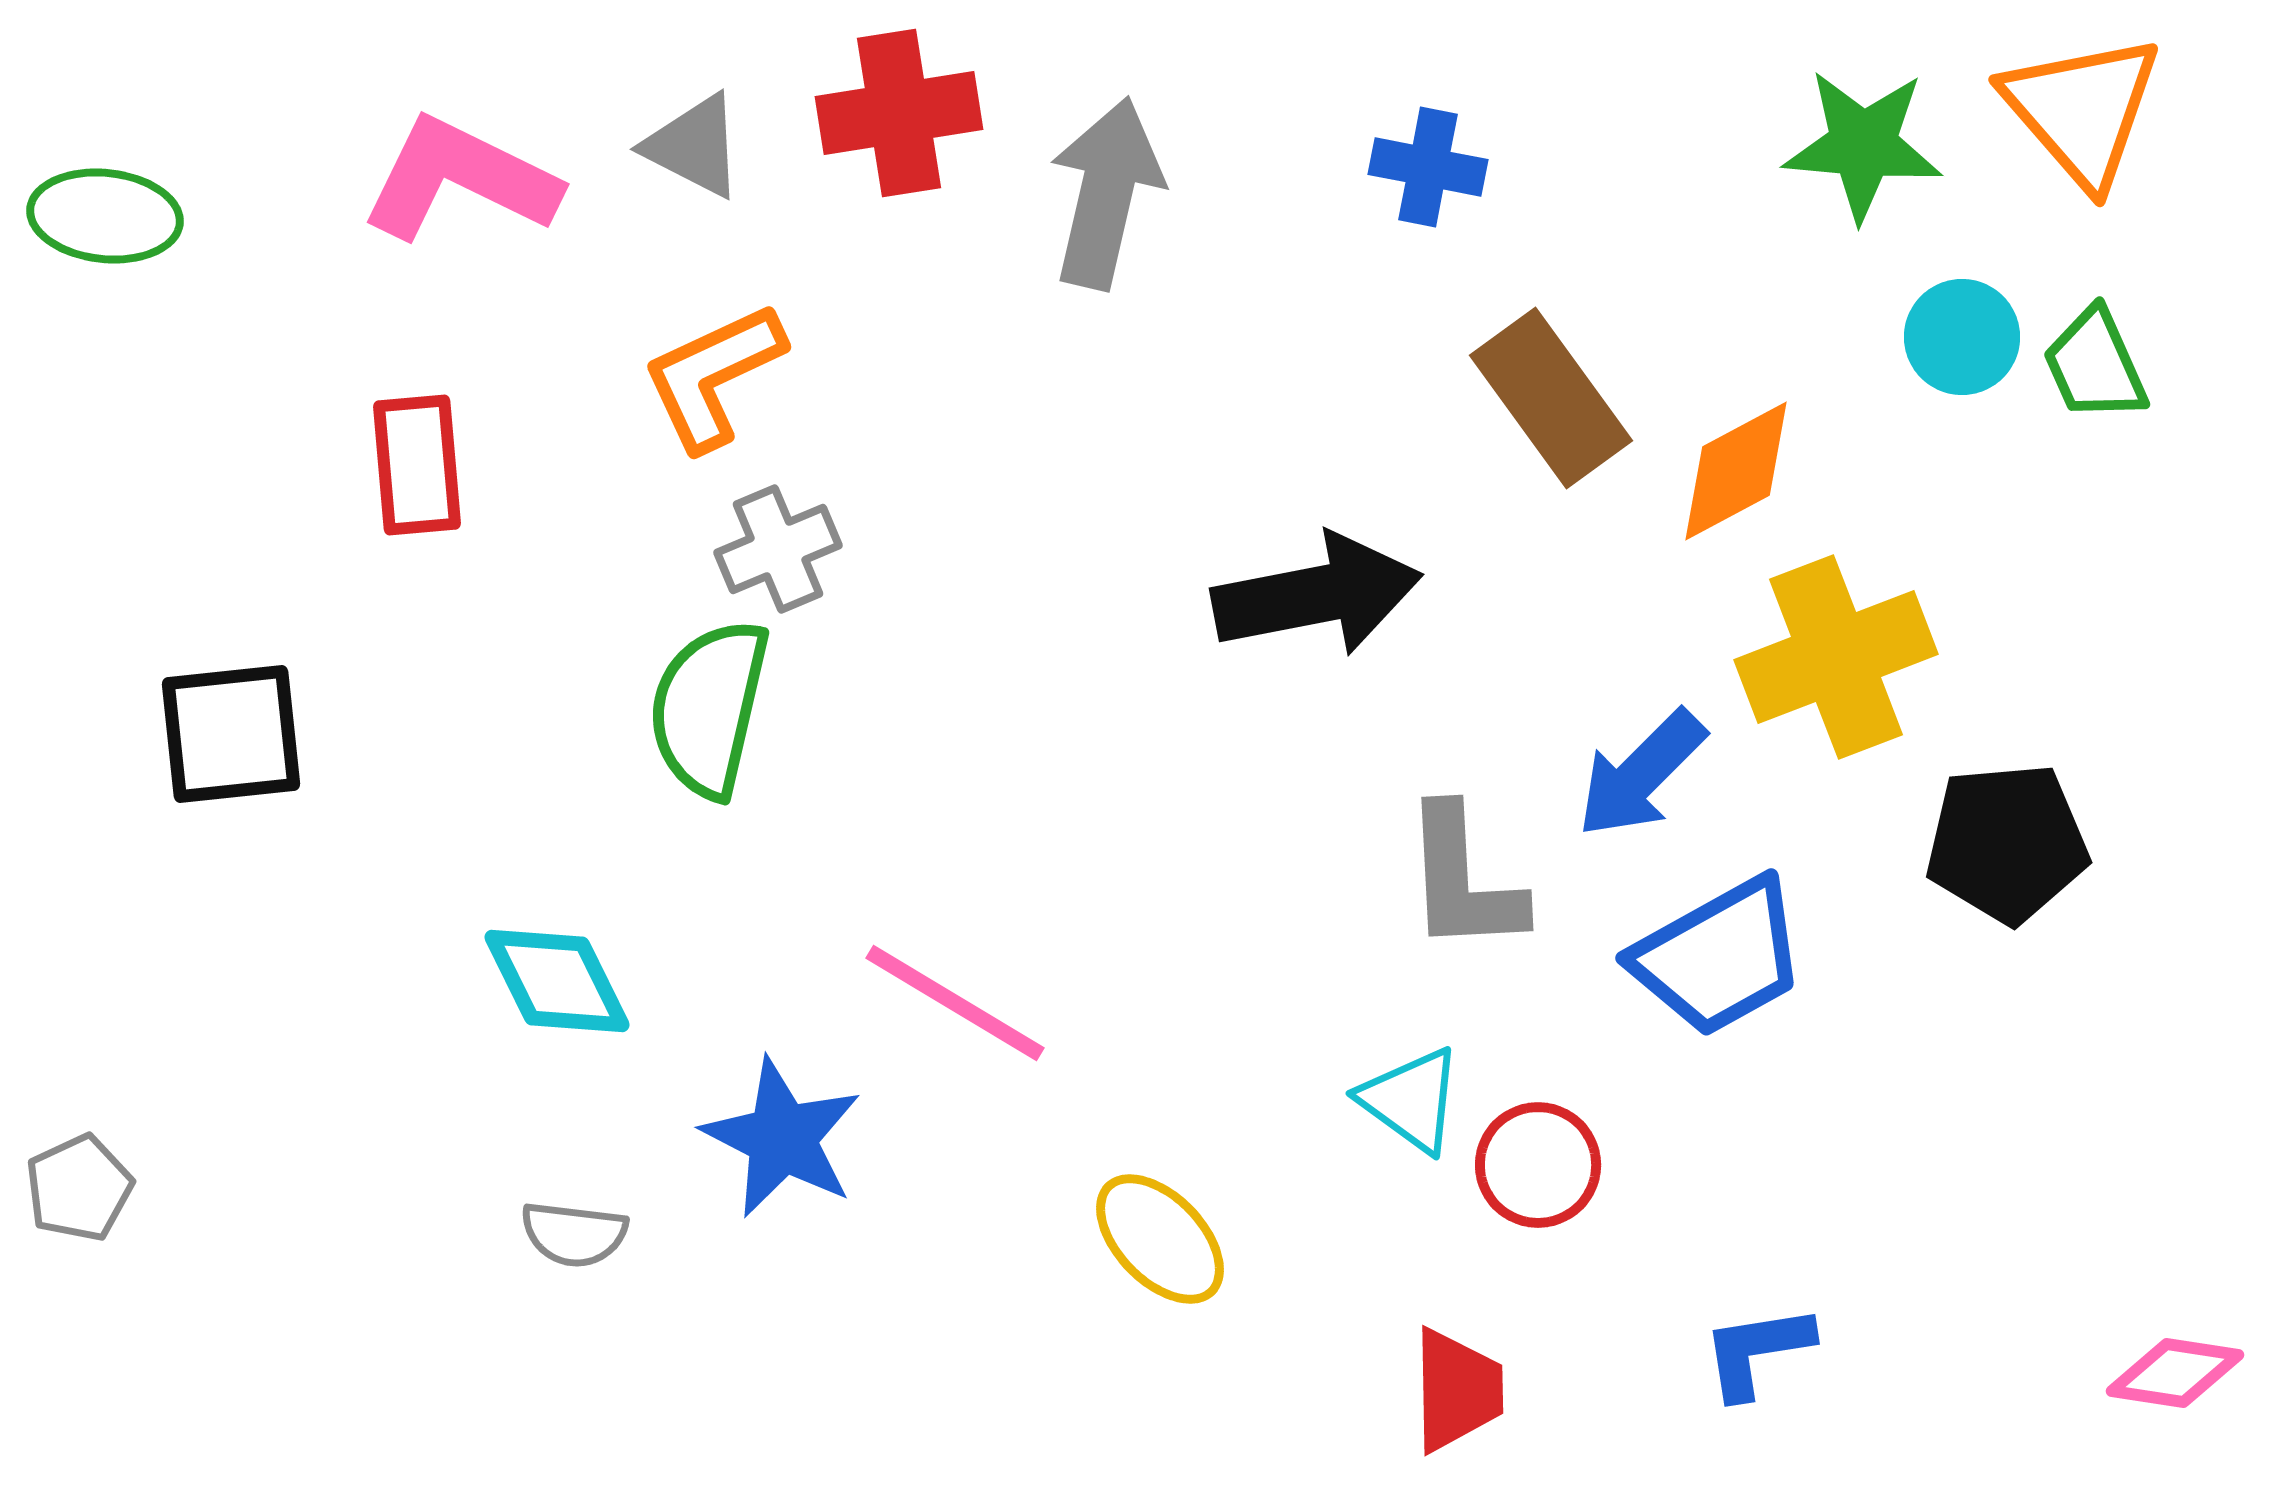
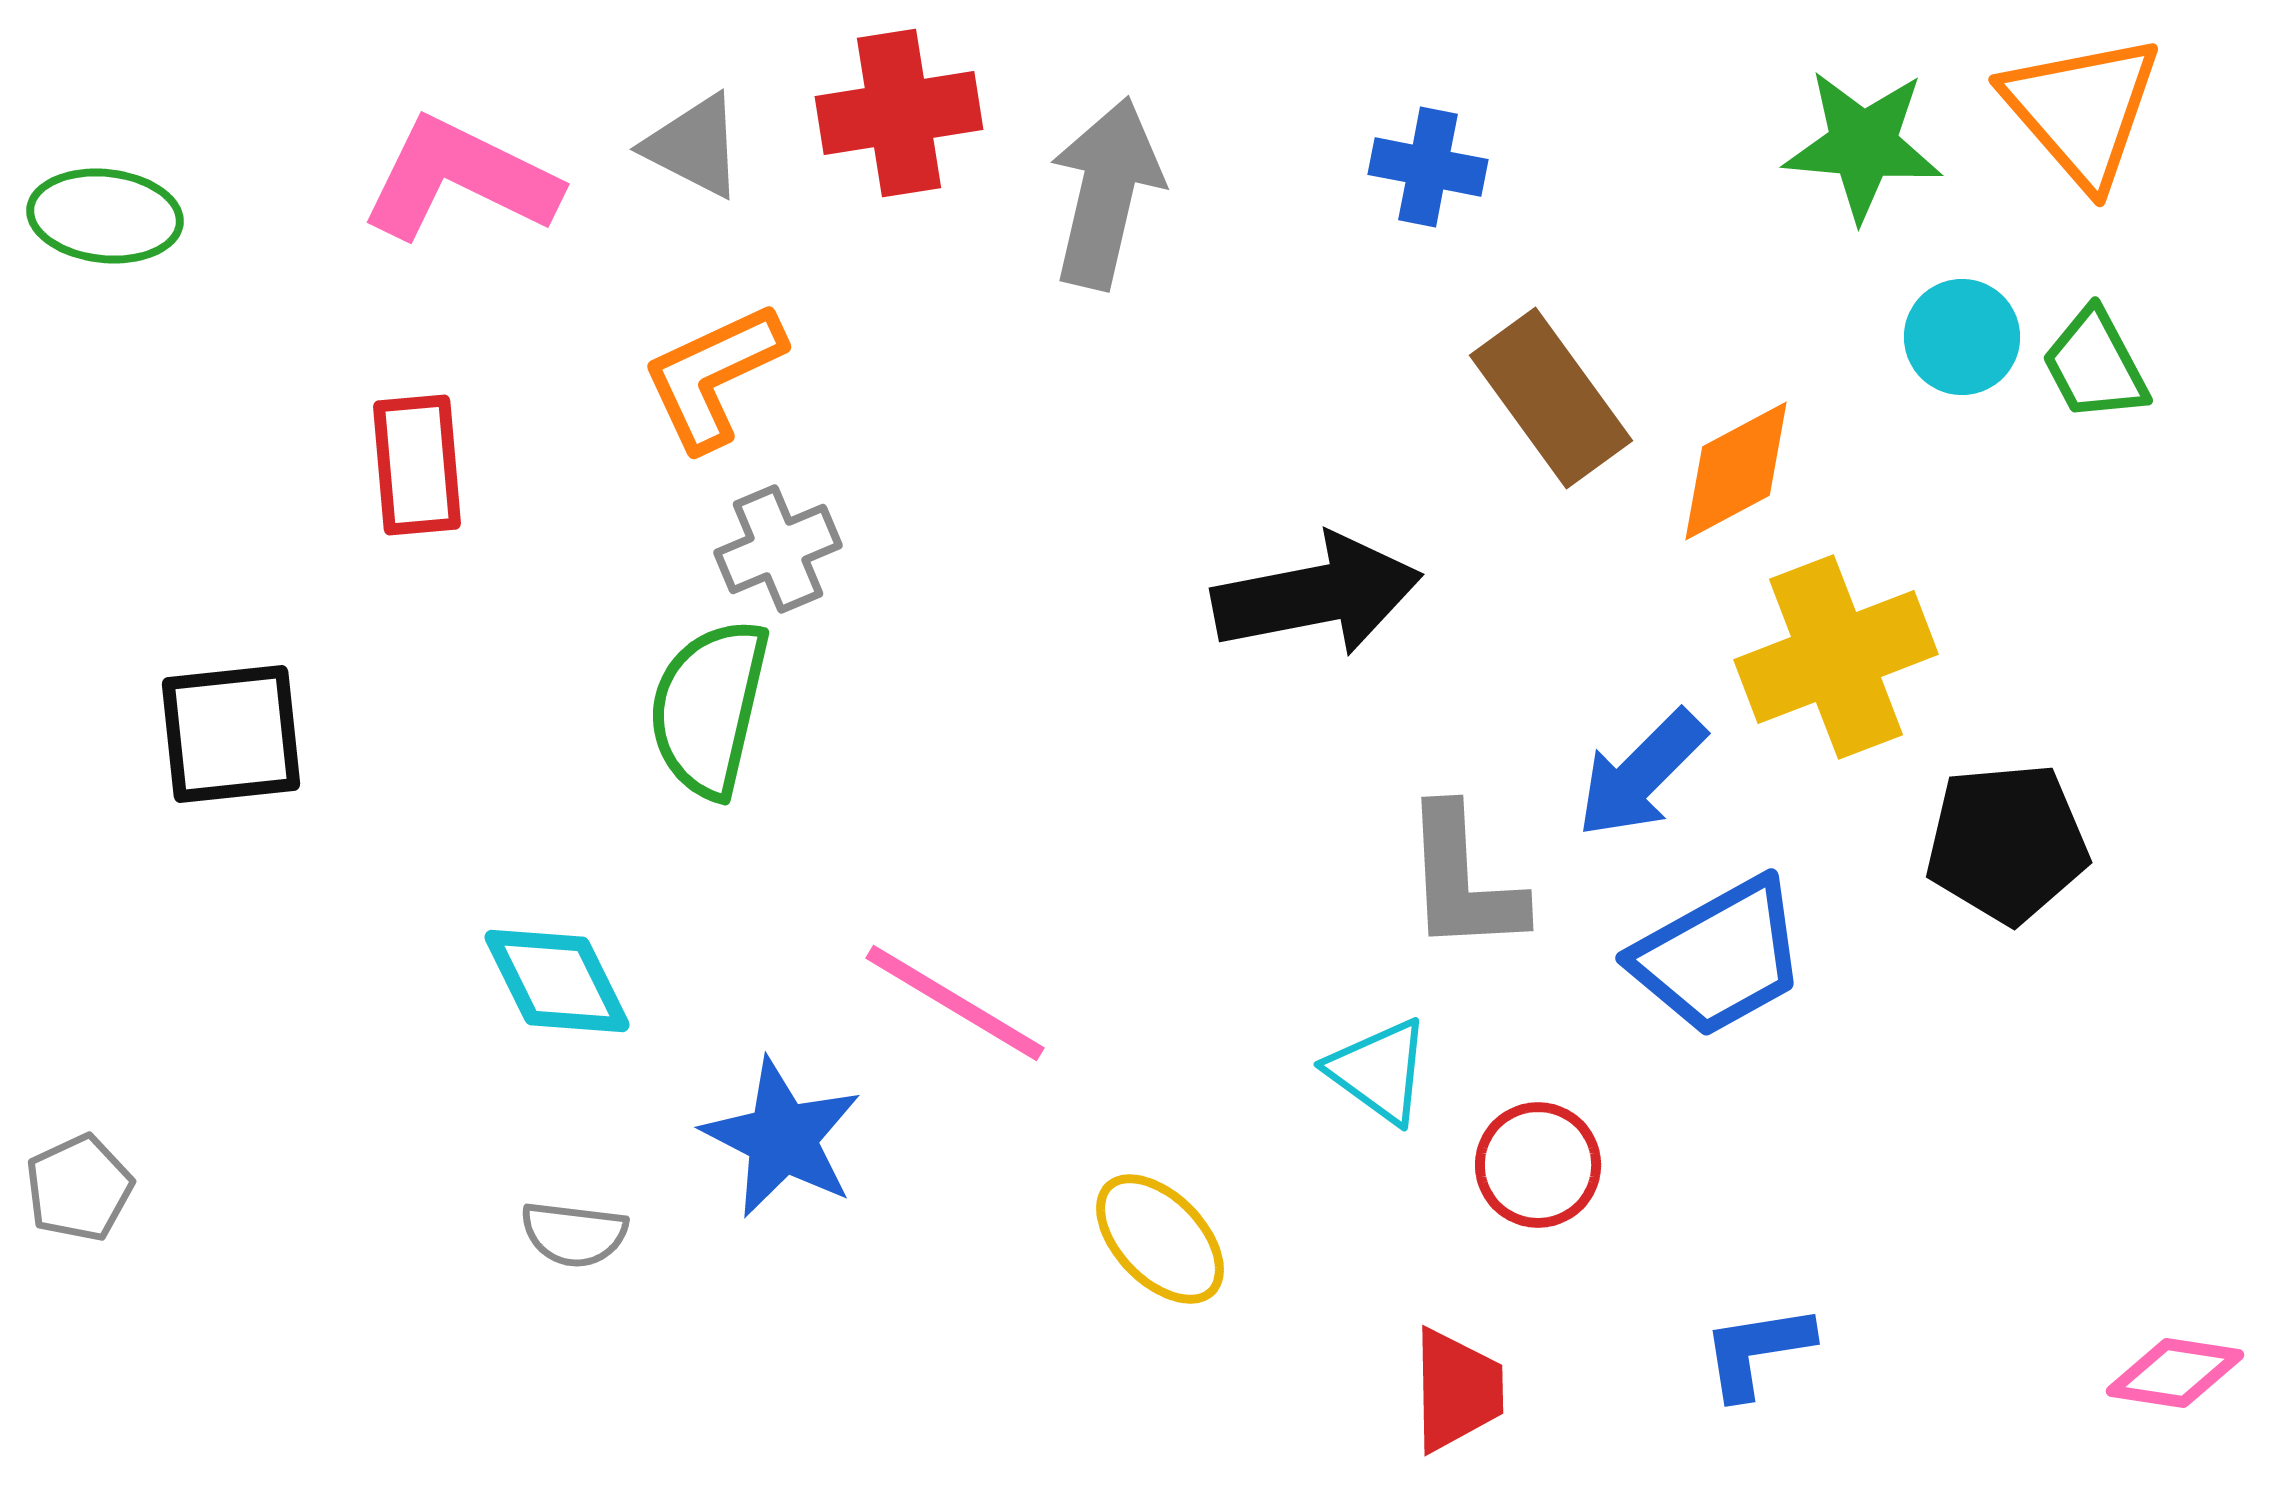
green trapezoid: rotated 4 degrees counterclockwise
cyan triangle: moved 32 px left, 29 px up
